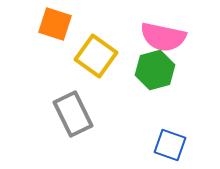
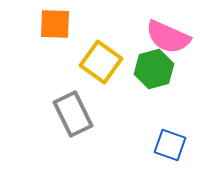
orange square: rotated 16 degrees counterclockwise
pink semicircle: moved 5 px right; rotated 12 degrees clockwise
yellow square: moved 5 px right, 6 px down
green hexagon: moved 1 px left, 1 px up
